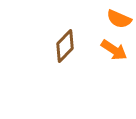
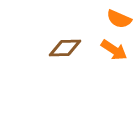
brown diamond: moved 2 px down; rotated 44 degrees clockwise
